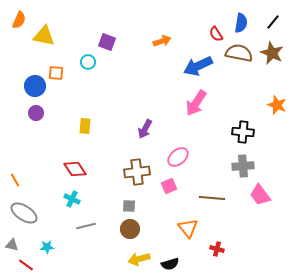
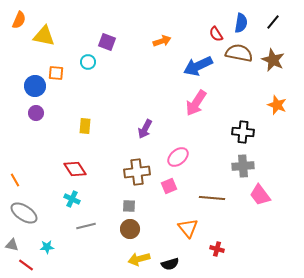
brown star: moved 1 px right, 7 px down
